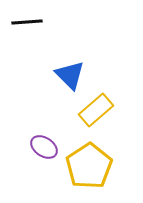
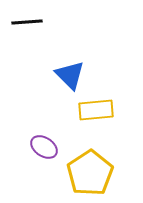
yellow rectangle: rotated 36 degrees clockwise
yellow pentagon: moved 1 px right, 7 px down
